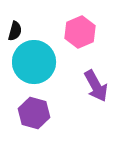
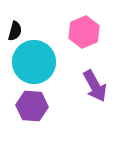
pink hexagon: moved 4 px right
purple arrow: moved 1 px left
purple hexagon: moved 2 px left, 7 px up; rotated 12 degrees counterclockwise
